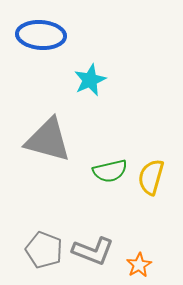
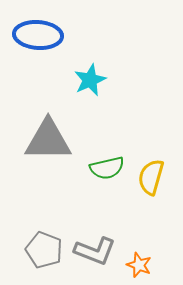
blue ellipse: moved 3 px left
gray triangle: rotated 15 degrees counterclockwise
green semicircle: moved 3 px left, 3 px up
gray L-shape: moved 2 px right
orange star: rotated 20 degrees counterclockwise
